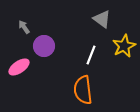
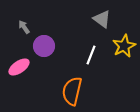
orange semicircle: moved 11 px left, 1 px down; rotated 20 degrees clockwise
